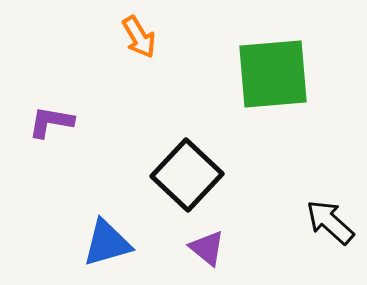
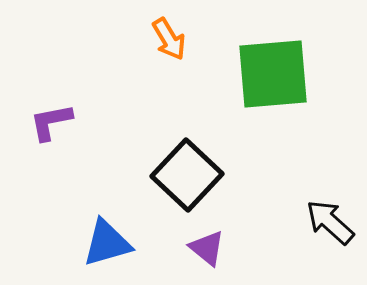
orange arrow: moved 30 px right, 2 px down
purple L-shape: rotated 21 degrees counterclockwise
